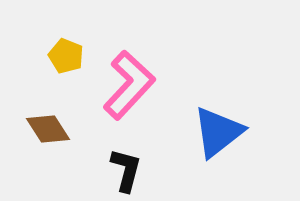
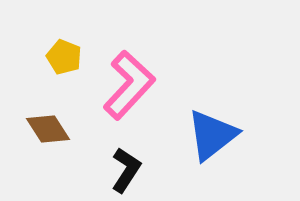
yellow pentagon: moved 2 px left, 1 px down
blue triangle: moved 6 px left, 3 px down
black L-shape: rotated 18 degrees clockwise
